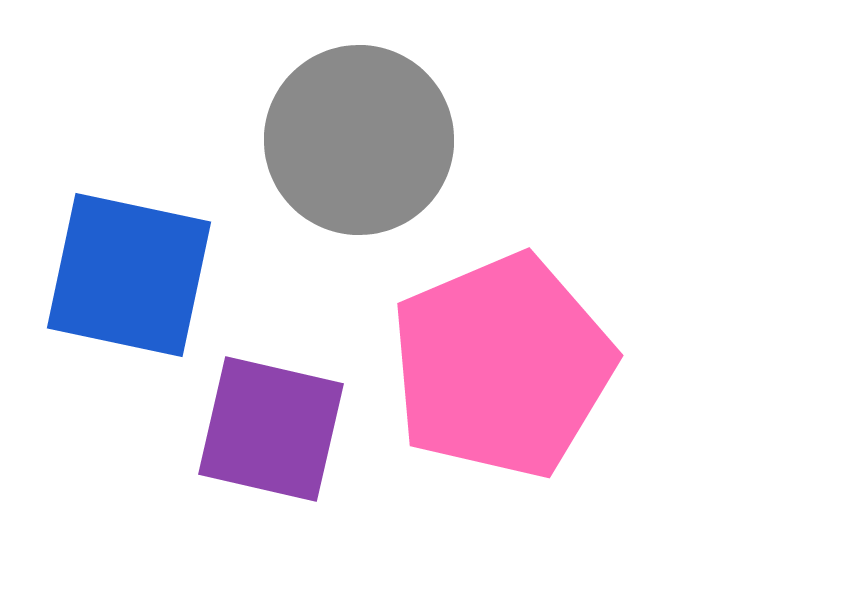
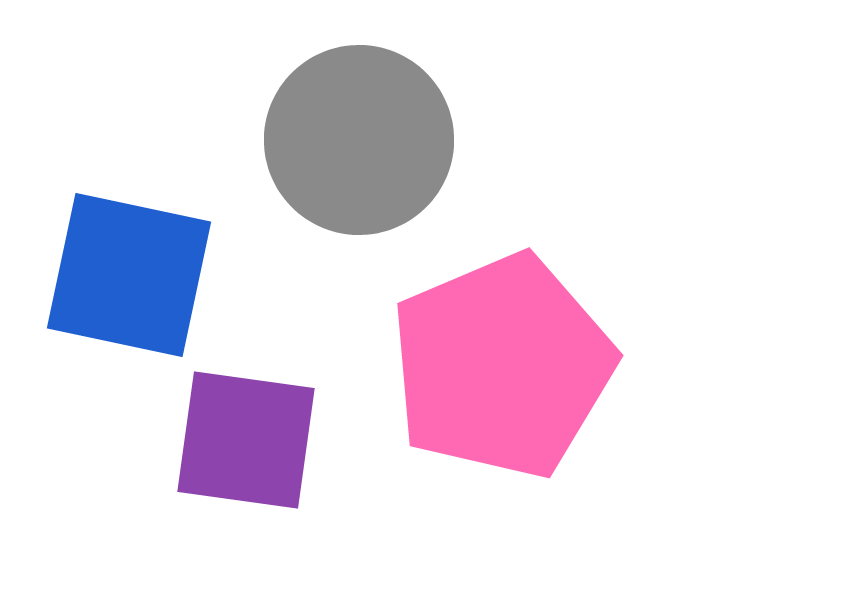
purple square: moved 25 px left, 11 px down; rotated 5 degrees counterclockwise
